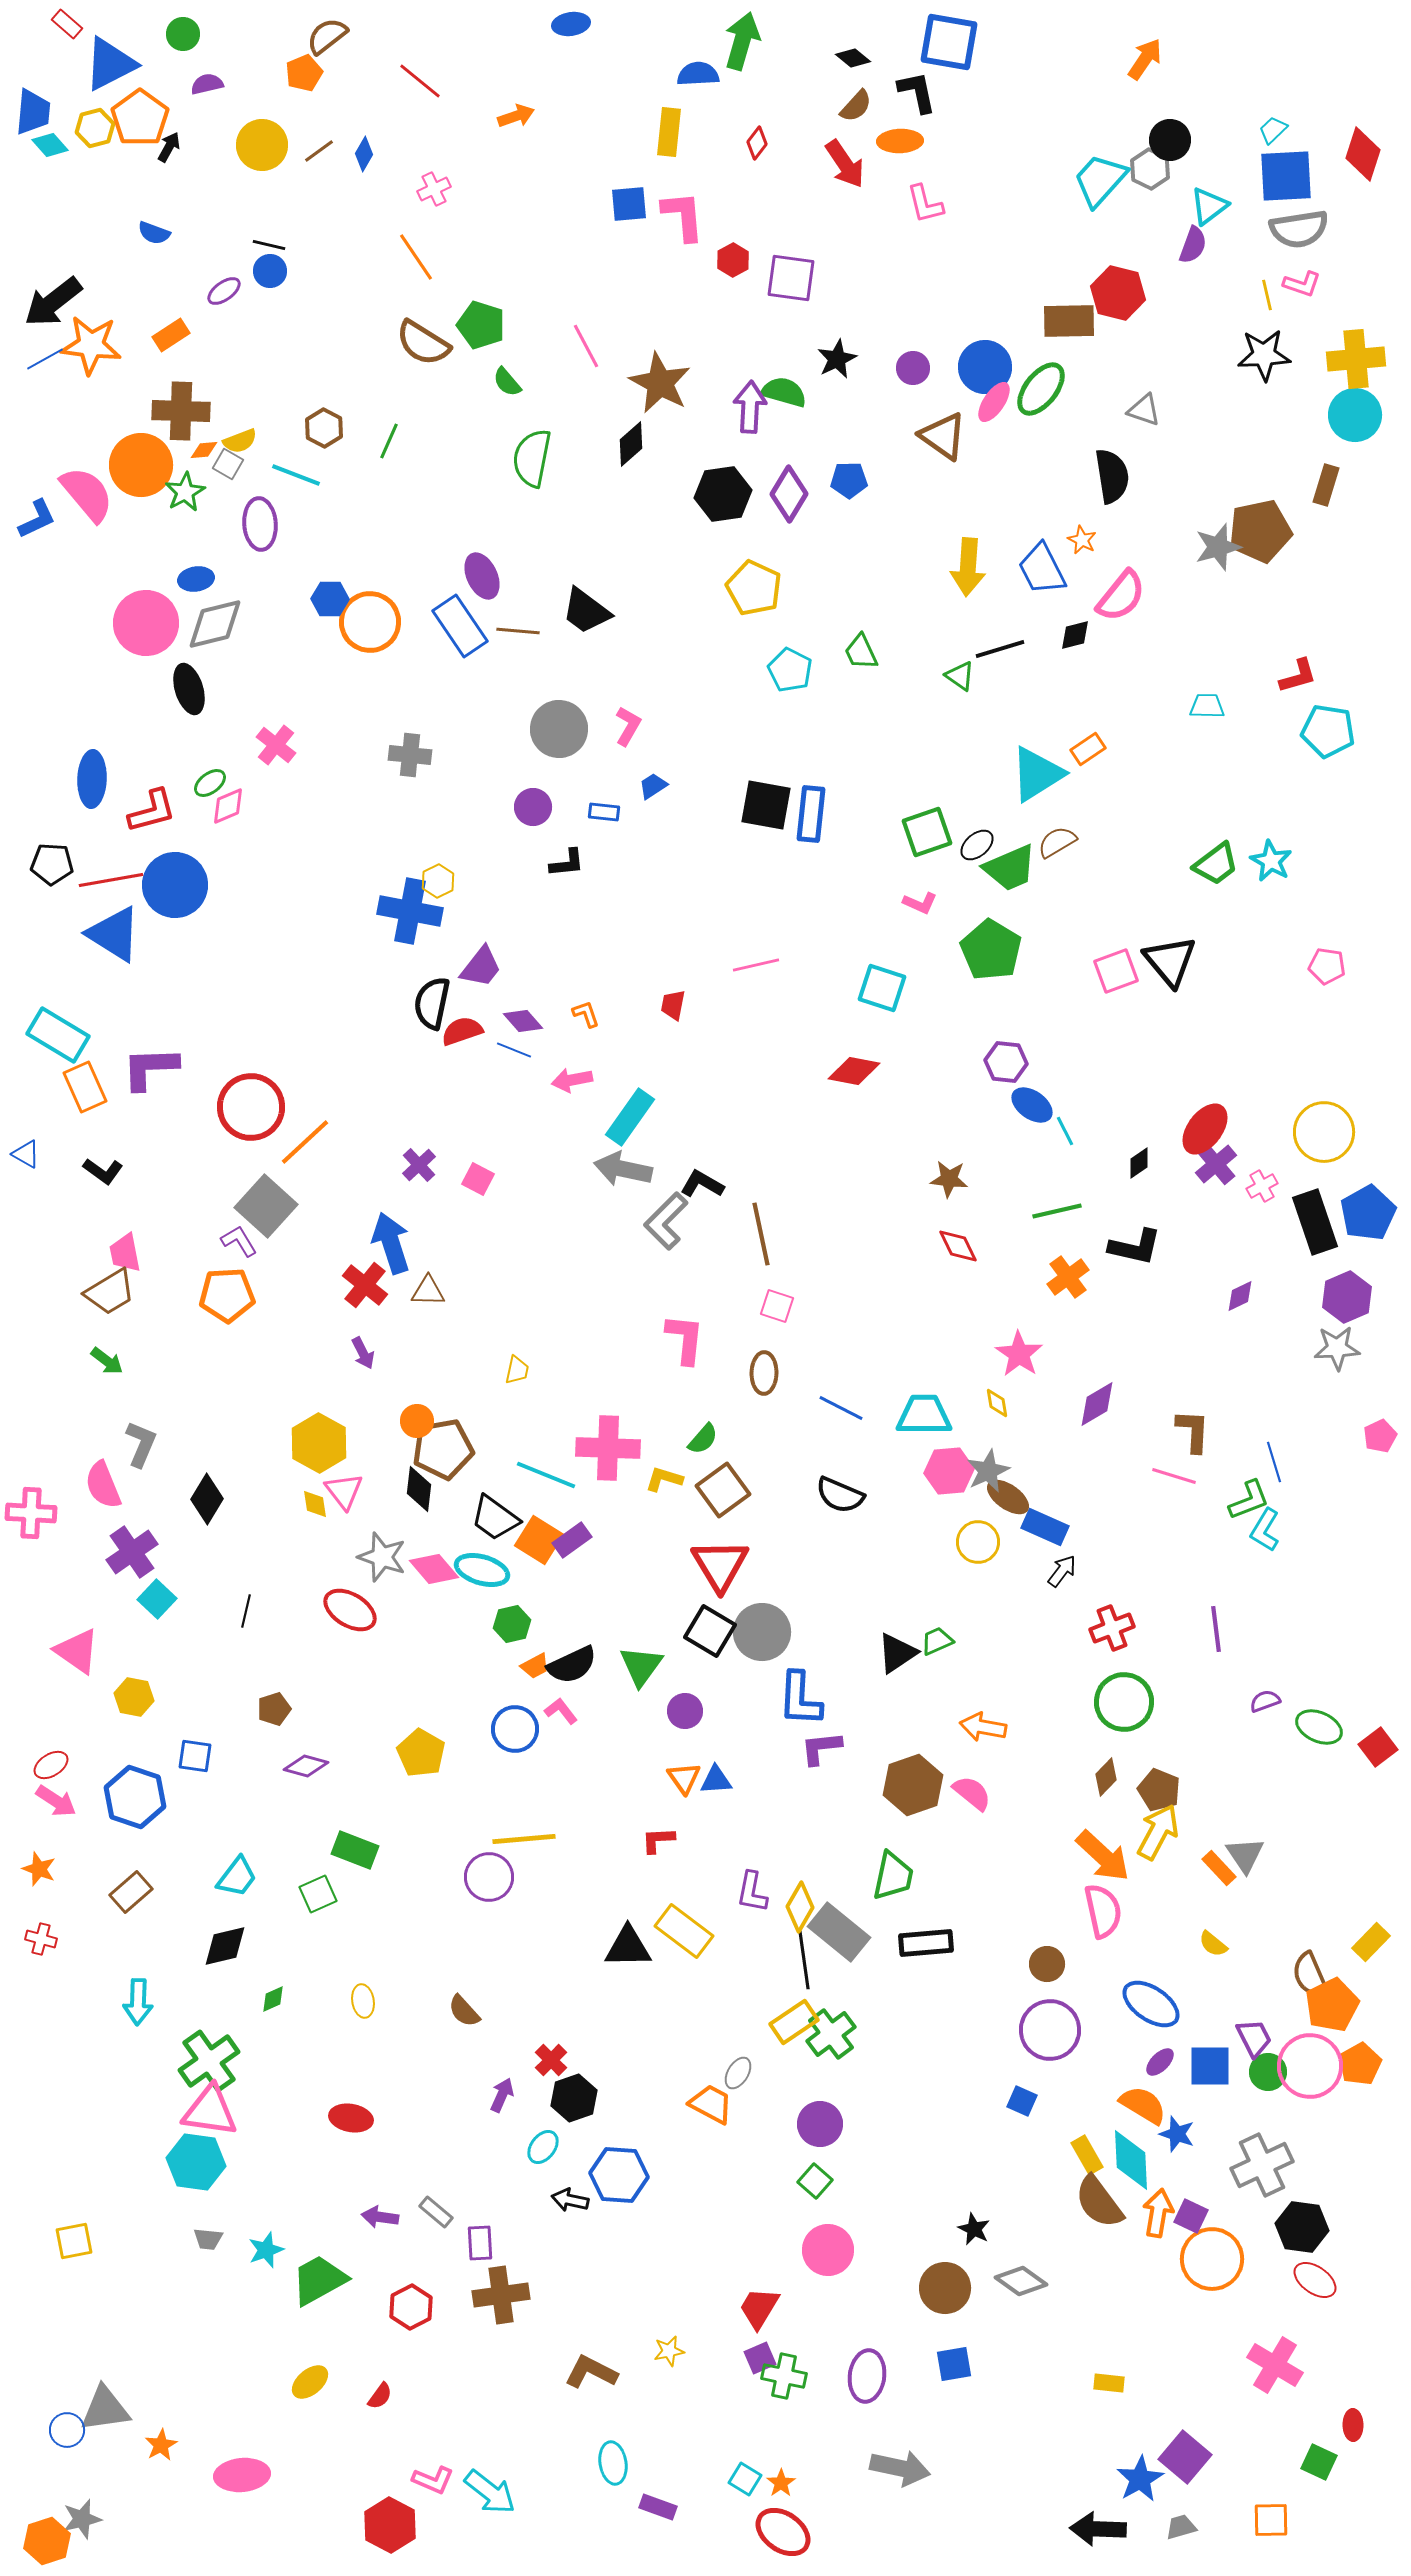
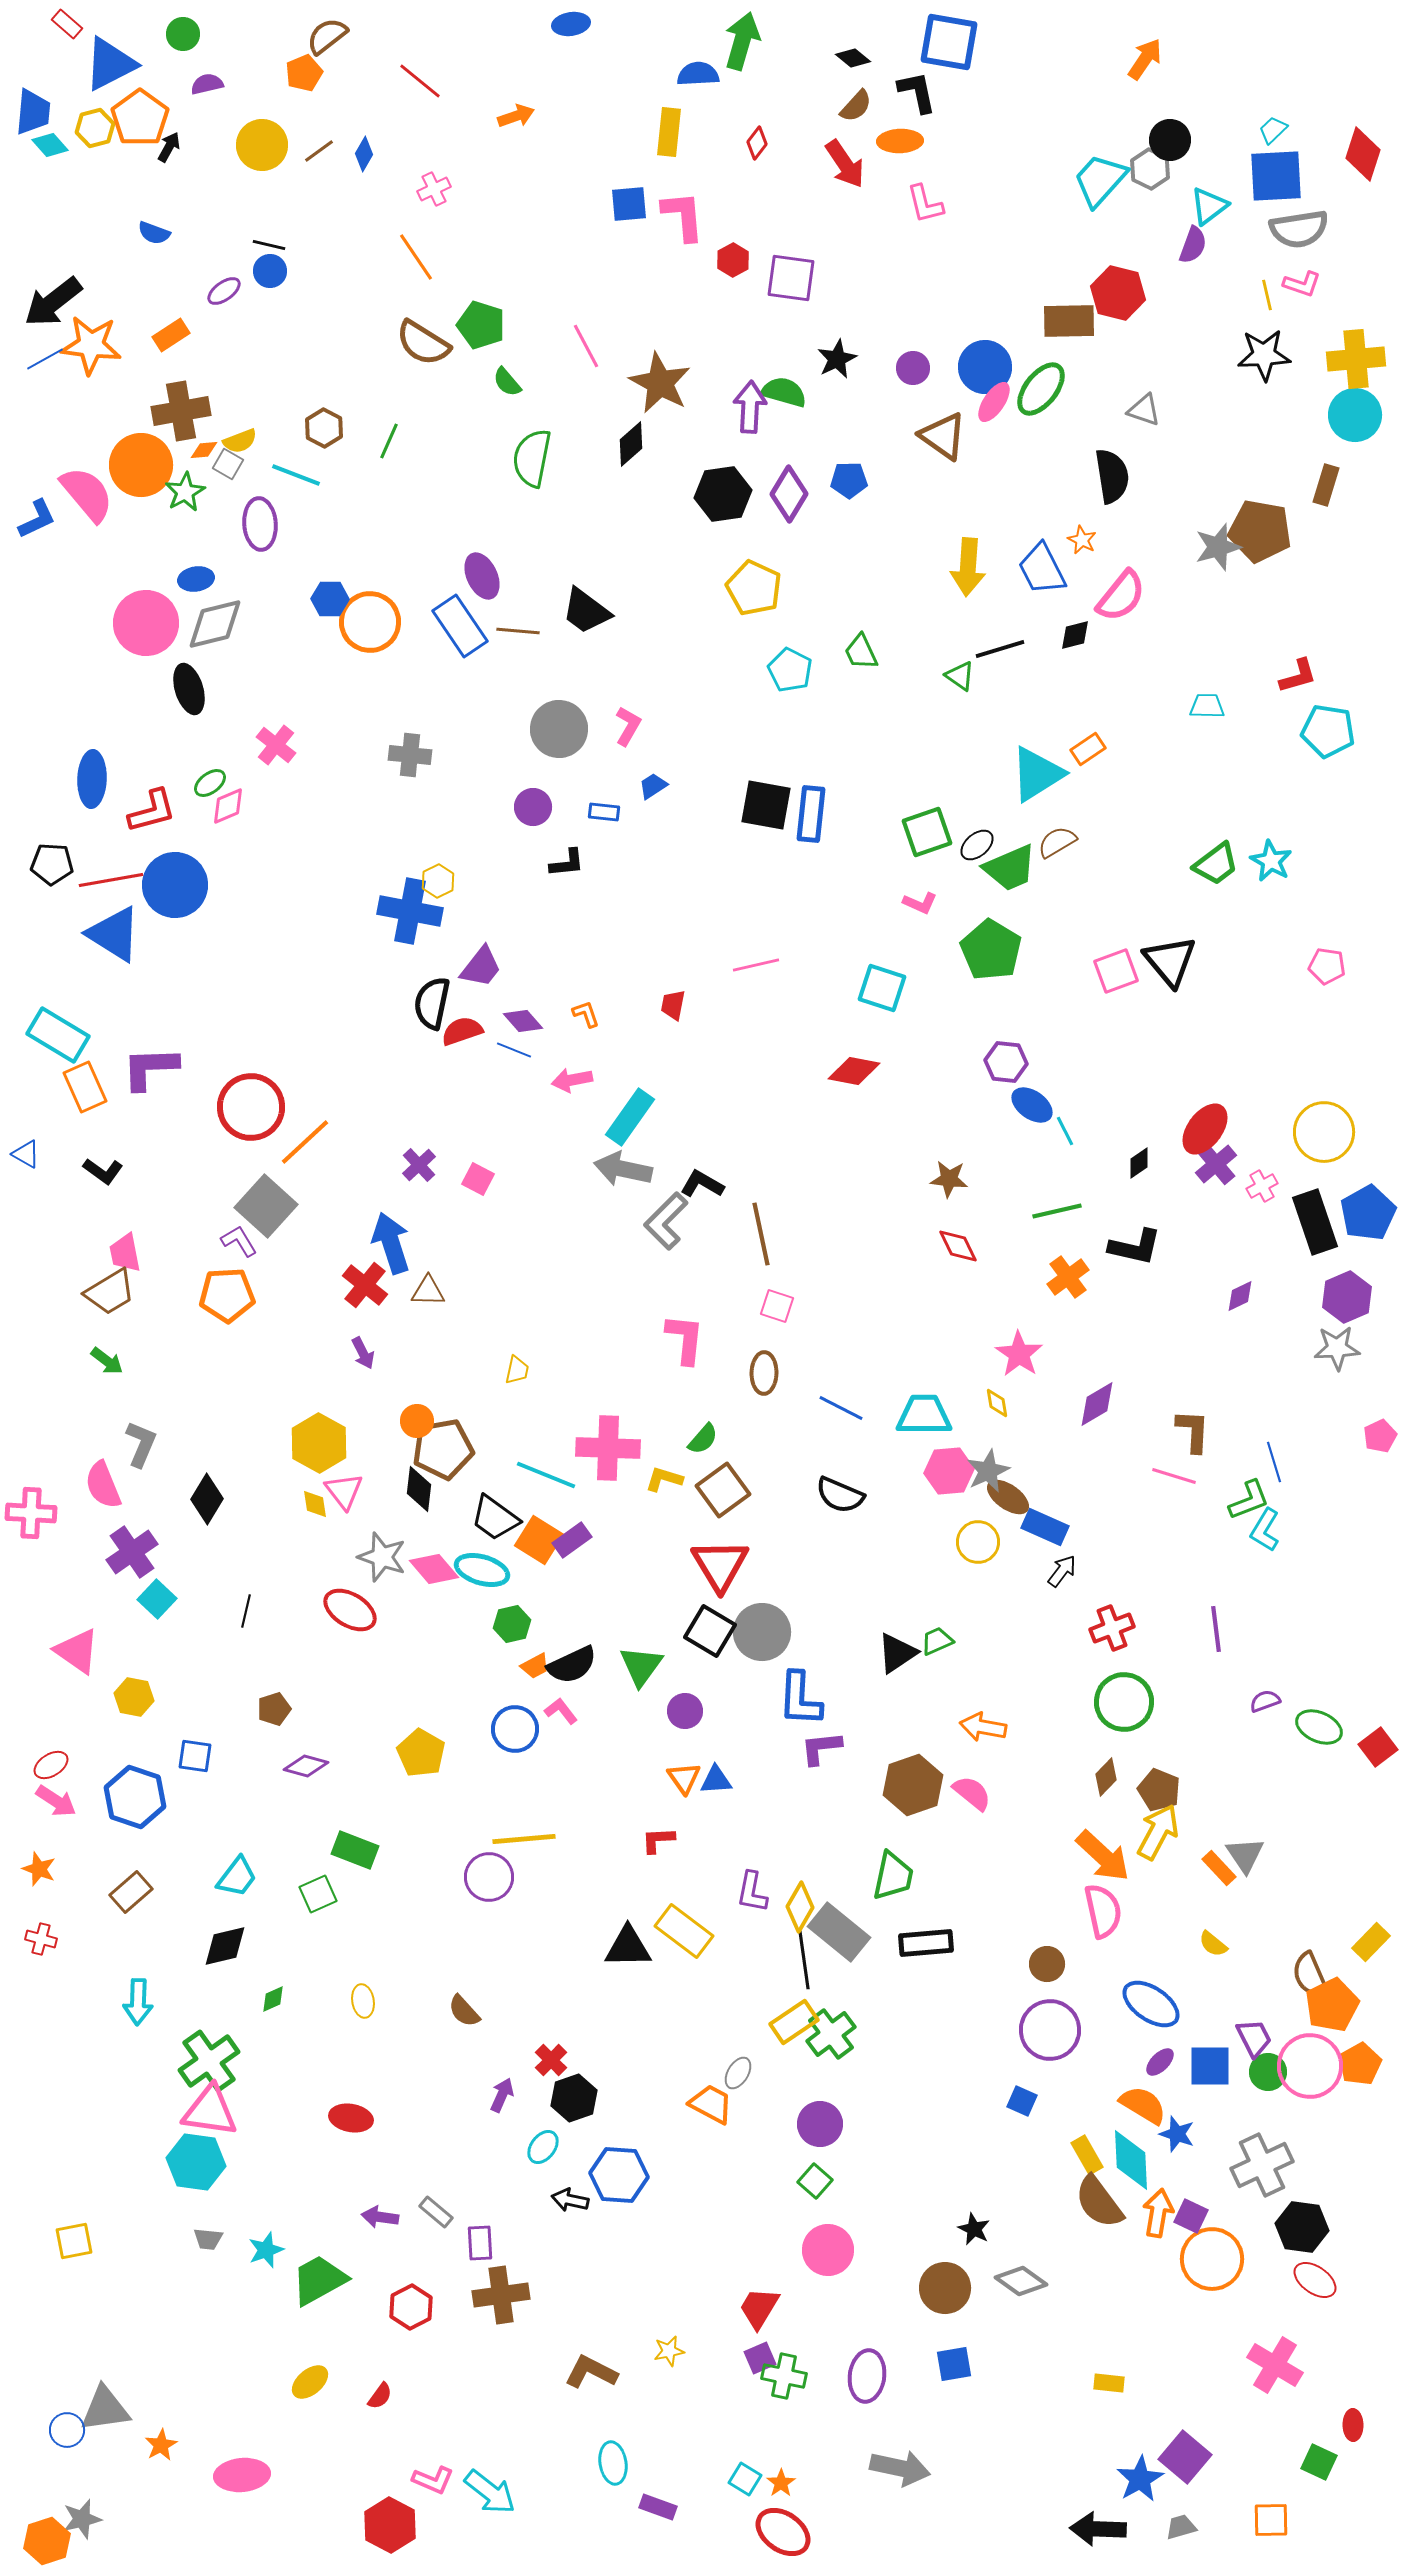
blue square at (1286, 176): moved 10 px left
brown cross at (181, 411): rotated 12 degrees counterclockwise
brown pentagon at (1260, 531): rotated 22 degrees clockwise
